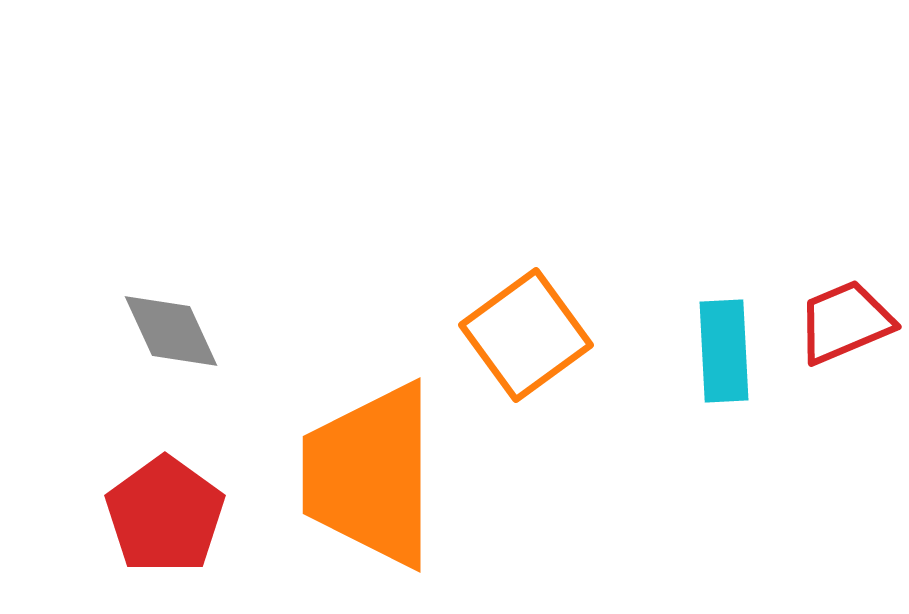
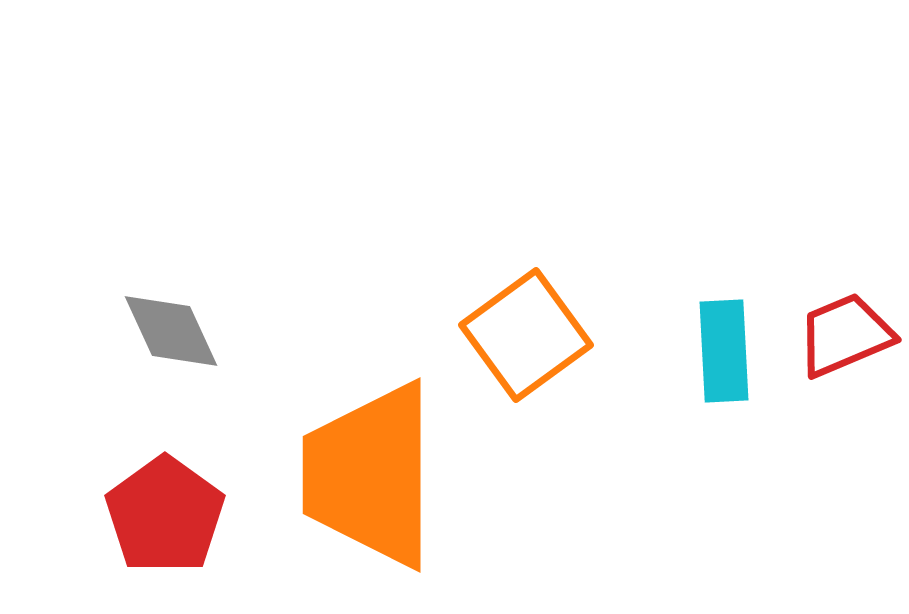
red trapezoid: moved 13 px down
